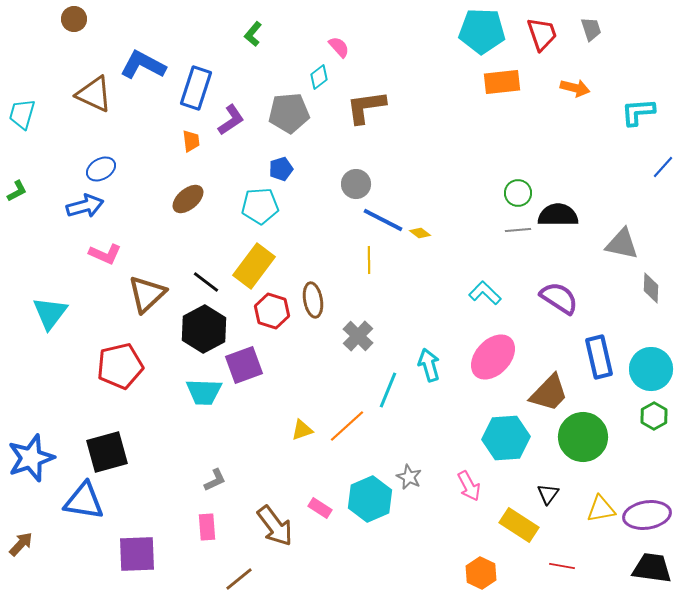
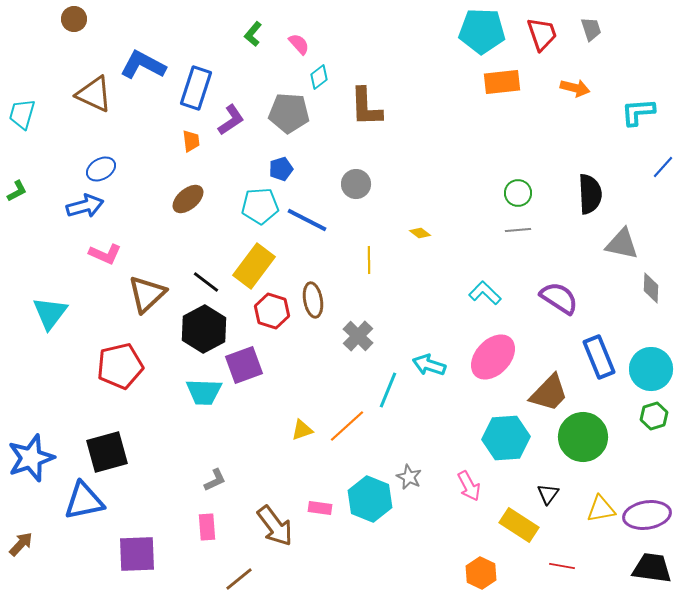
pink semicircle at (339, 47): moved 40 px left, 3 px up
brown L-shape at (366, 107): rotated 84 degrees counterclockwise
gray pentagon at (289, 113): rotated 9 degrees clockwise
black semicircle at (558, 215): moved 32 px right, 21 px up; rotated 87 degrees clockwise
blue line at (383, 220): moved 76 px left
blue rectangle at (599, 357): rotated 9 degrees counterclockwise
cyan arrow at (429, 365): rotated 56 degrees counterclockwise
green hexagon at (654, 416): rotated 12 degrees clockwise
cyan hexagon at (370, 499): rotated 15 degrees counterclockwise
blue triangle at (84, 501): rotated 21 degrees counterclockwise
pink rectangle at (320, 508): rotated 25 degrees counterclockwise
